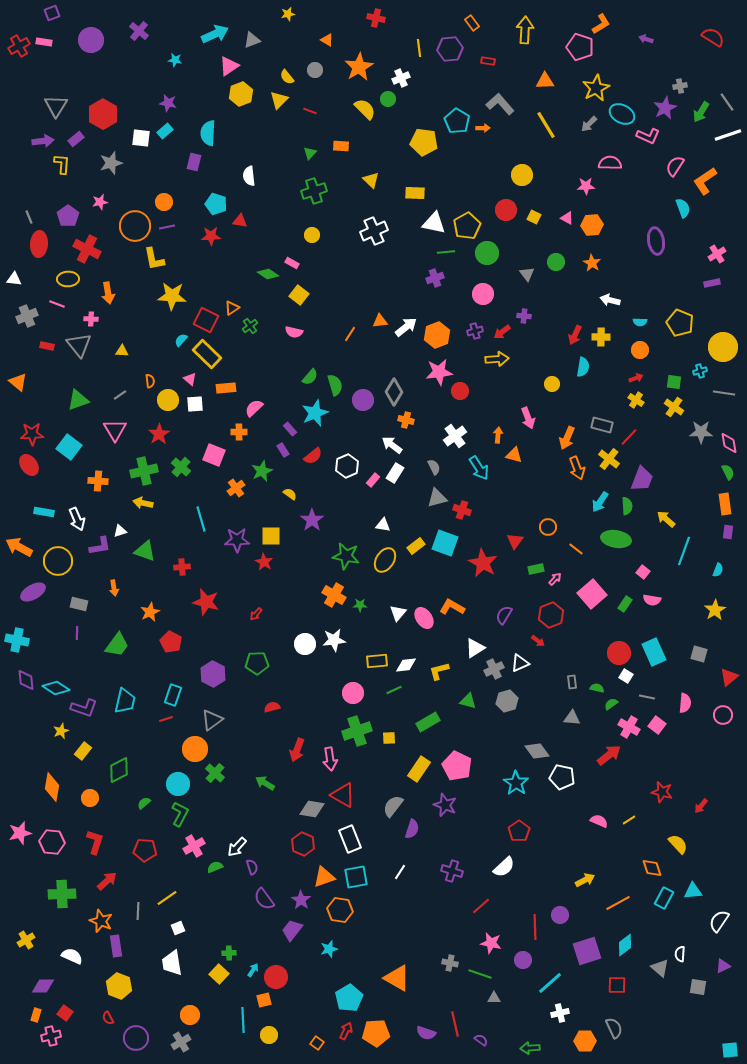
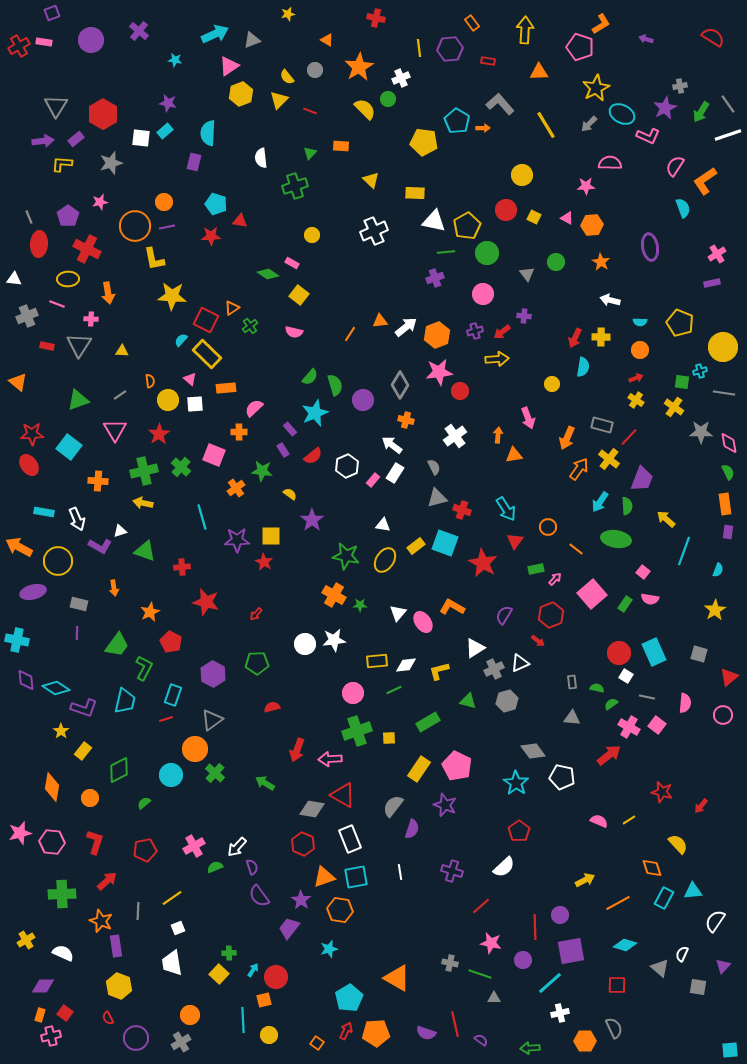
orange triangle at (545, 81): moved 6 px left, 9 px up
gray line at (727, 102): moved 1 px right, 2 px down
yellow L-shape at (62, 164): rotated 90 degrees counterclockwise
white semicircle at (249, 176): moved 12 px right, 18 px up
green cross at (314, 191): moved 19 px left, 5 px up
white triangle at (434, 223): moved 2 px up
purple ellipse at (656, 241): moved 6 px left, 6 px down
orange star at (592, 263): moved 9 px right, 1 px up
red arrow at (575, 335): moved 3 px down
gray triangle at (79, 345): rotated 12 degrees clockwise
green square at (674, 382): moved 8 px right
gray diamond at (394, 392): moved 6 px right, 7 px up
orange triangle at (514, 455): rotated 24 degrees counterclockwise
cyan arrow at (479, 468): moved 27 px right, 41 px down
orange arrow at (577, 468): moved 2 px right, 1 px down; rotated 125 degrees counterclockwise
green star at (262, 471): rotated 30 degrees clockwise
cyan line at (201, 519): moved 1 px right, 2 px up
purple L-shape at (100, 546): rotated 40 degrees clockwise
purple ellipse at (33, 592): rotated 15 degrees clockwise
pink semicircle at (652, 600): moved 2 px left, 1 px up
pink ellipse at (424, 618): moved 1 px left, 4 px down
yellow star at (61, 731): rotated 14 degrees counterclockwise
gray diamond at (537, 751): moved 4 px left
pink arrow at (330, 759): rotated 95 degrees clockwise
cyan circle at (178, 784): moved 7 px left, 9 px up
green L-shape at (180, 814): moved 36 px left, 146 px up
red pentagon at (145, 850): rotated 15 degrees counterclockwise
white line at (400, 872): rotated 42 degrees counterclockwise
yellow line at (167, 898): moved 5 px right
purple semicircle at (264, 899): moved 5 px left, 3 px up
white semicircle at (719, 921): moved 4 px left
purple trapezoid at (292, 930): moved 3 px left, 2 px up
cyan diamond at (625, 945): rotated 55 degrees clockwise
purple square at (587, 951): moved 16 px left; rotated 8 degrees clockwise
white semicircle at (680, 954): moved 2 px right; rotated 21 degrees clockwise
white semicircle at (72, 956): moved 9 px left, 3 px up
purple triangle at (723, 966): rotated 21 degrees counterclockwise
orange rectangle at (36, 1015): moved 4 px right
